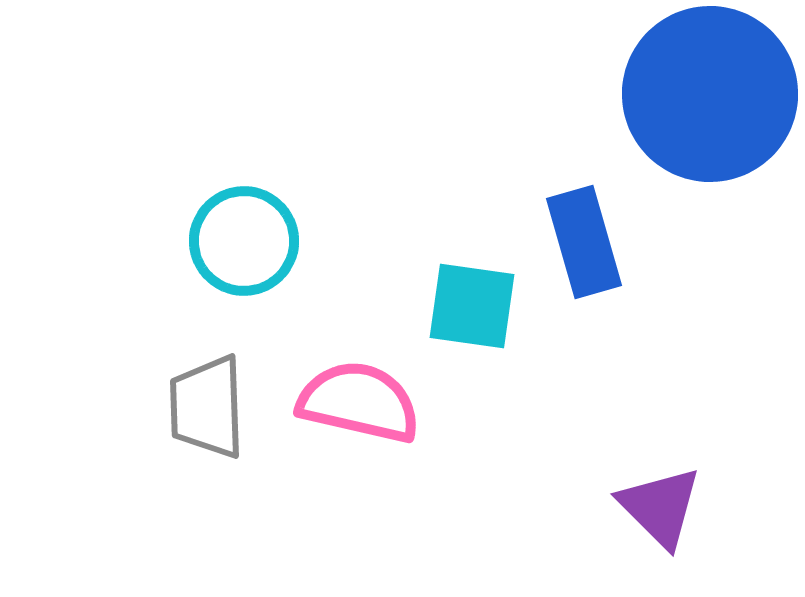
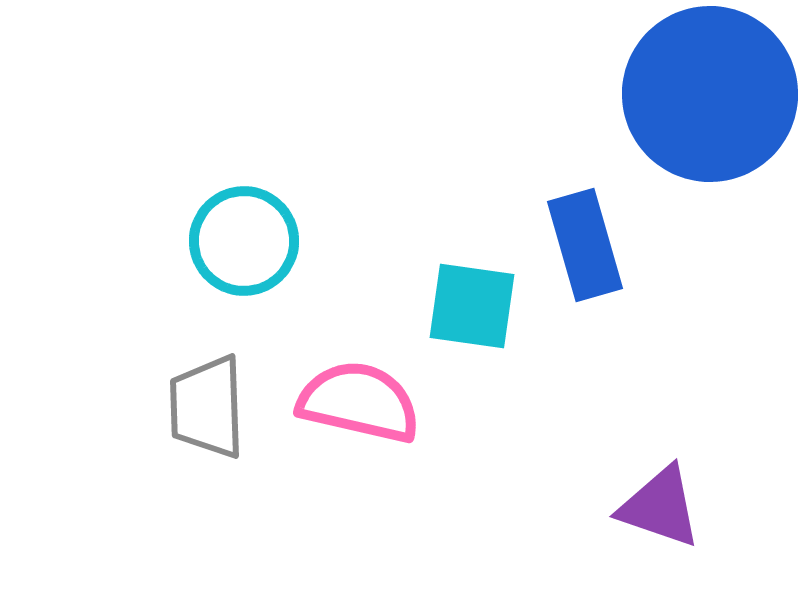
blue rectangle: moved 1 px right, 3 px down
purple triangle: rotated 26 degrees counterclockwise
